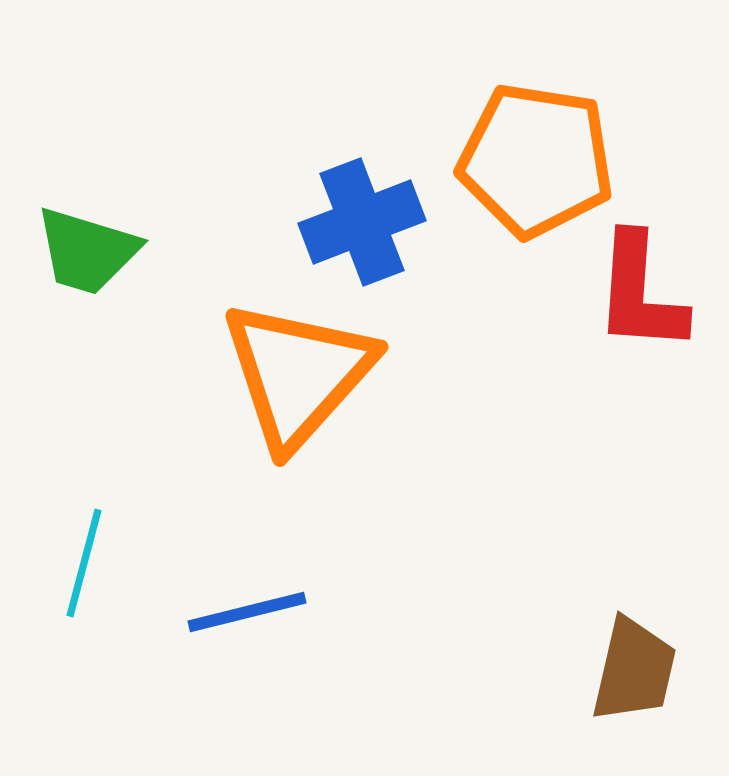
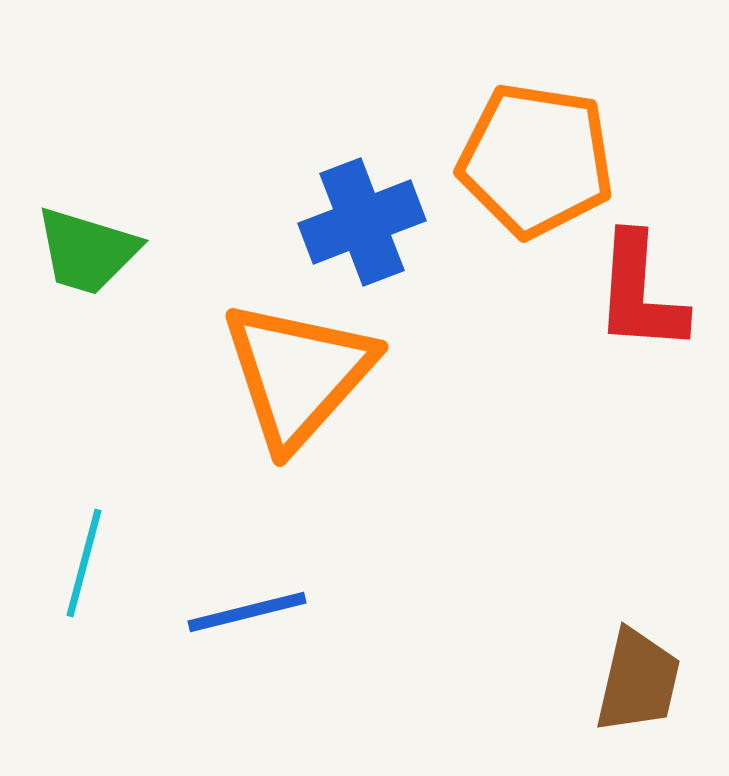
brown trapezoid: moved 4 px right, 11 px down
